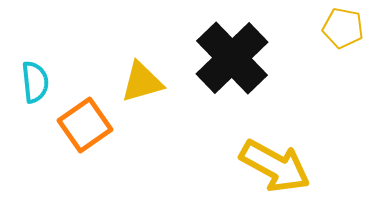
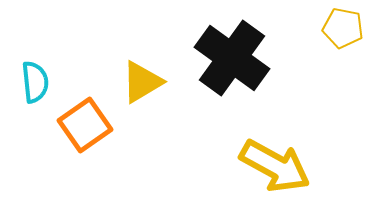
black cross: rotated 10 degrees counterclockwise
yellow triangle: rotated 15 degrees counterclockwise
